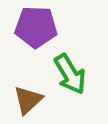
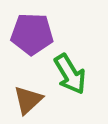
purple pentagon: moved 4 px left, 7 px down
